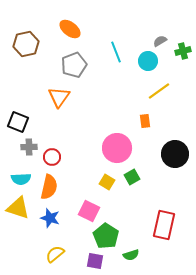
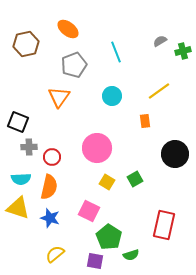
orange ellipse: moved 2 px left
cyan circle: moved 36 px left, 35 px down
pink circle: moved 20 px left
green square: moved 3 px right, 2 px down
green pentagon: moved 3 px right, 1 px down
